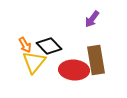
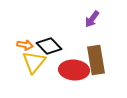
orange arrow: rotated 49 degrees counterclockwise
